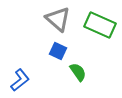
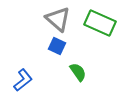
green rectangle: moved 2 px up
blue square: moved 1 px left, 5 px up
blue L-shape: moved 3 px right
